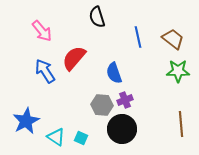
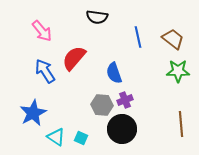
black semicircle: rotated 65 degrees counterclockwise
blue star: moved 7 px right, 8 px up
